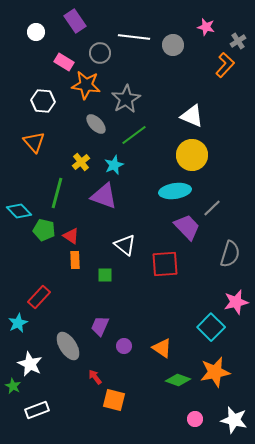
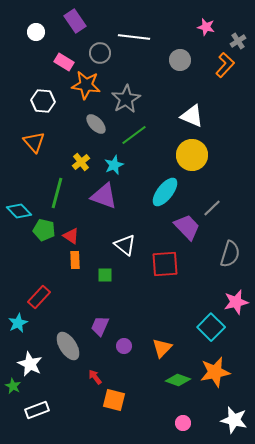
gray circle at (173, 45): moved 7 px right, 15 px down
cyan ellipse at (175, 191): moved 10 px left, 1 px down; rotated 44 degrees counterclockwise
orange triangle at (162, 348): rotated 40 degrees clockwise
pink circle at (195, 419): moved 12 px left, 4 px down
